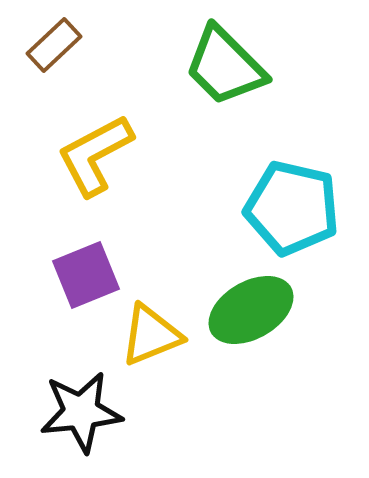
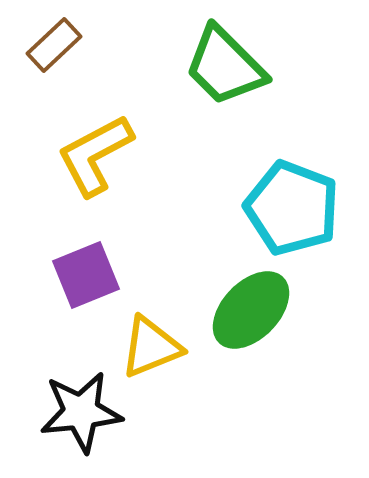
cyan pentagon: rotated 8 degrees clockwise
green ellipse: rotated 16 degrees counterclockwise
yellow triangle: moved 12 px down
